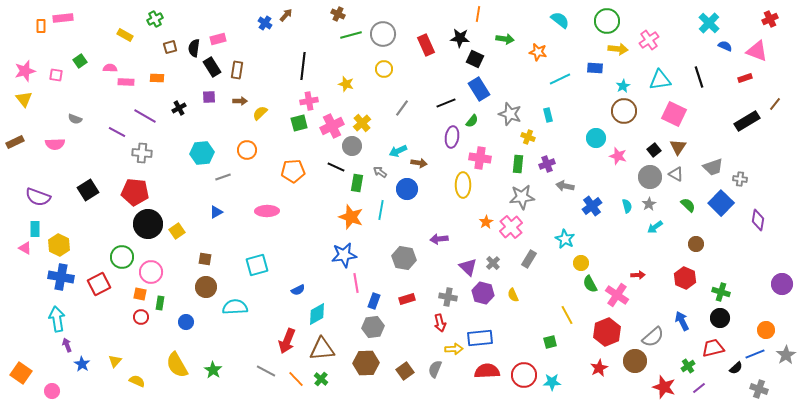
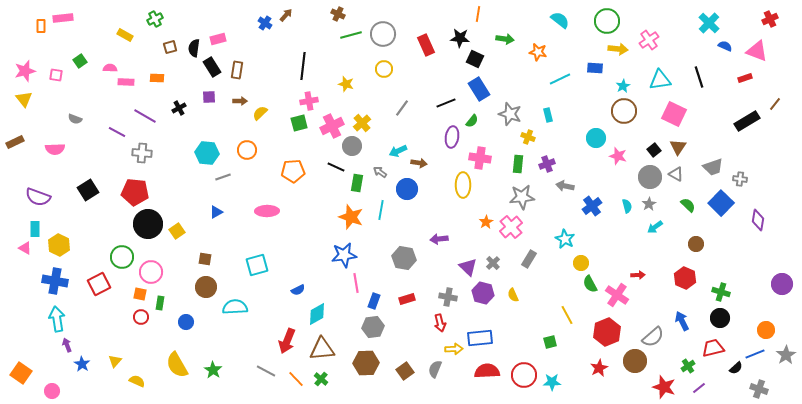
pink semicircle at (55, 144): moved 5 px down
cyan hexagon at (202, 153): moved 5 px right; rotated 10 degrees clockwise
blue cross at (61, 277): moved 6 px left, 4 px down
